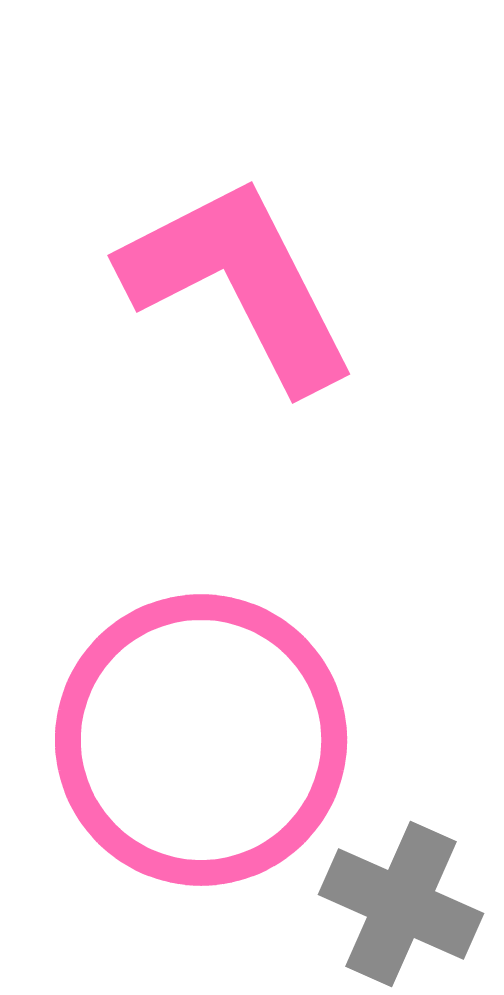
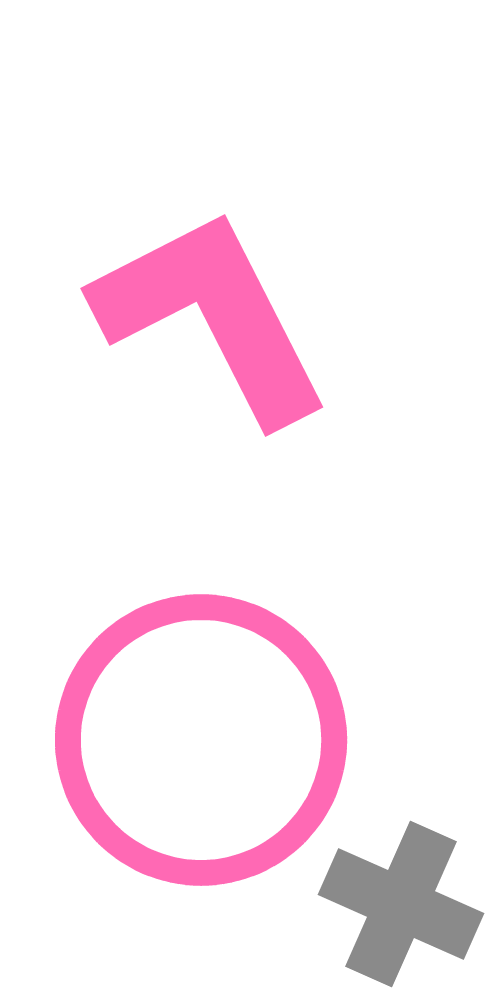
pink L-shape: moved 27 px left, 33 px down
